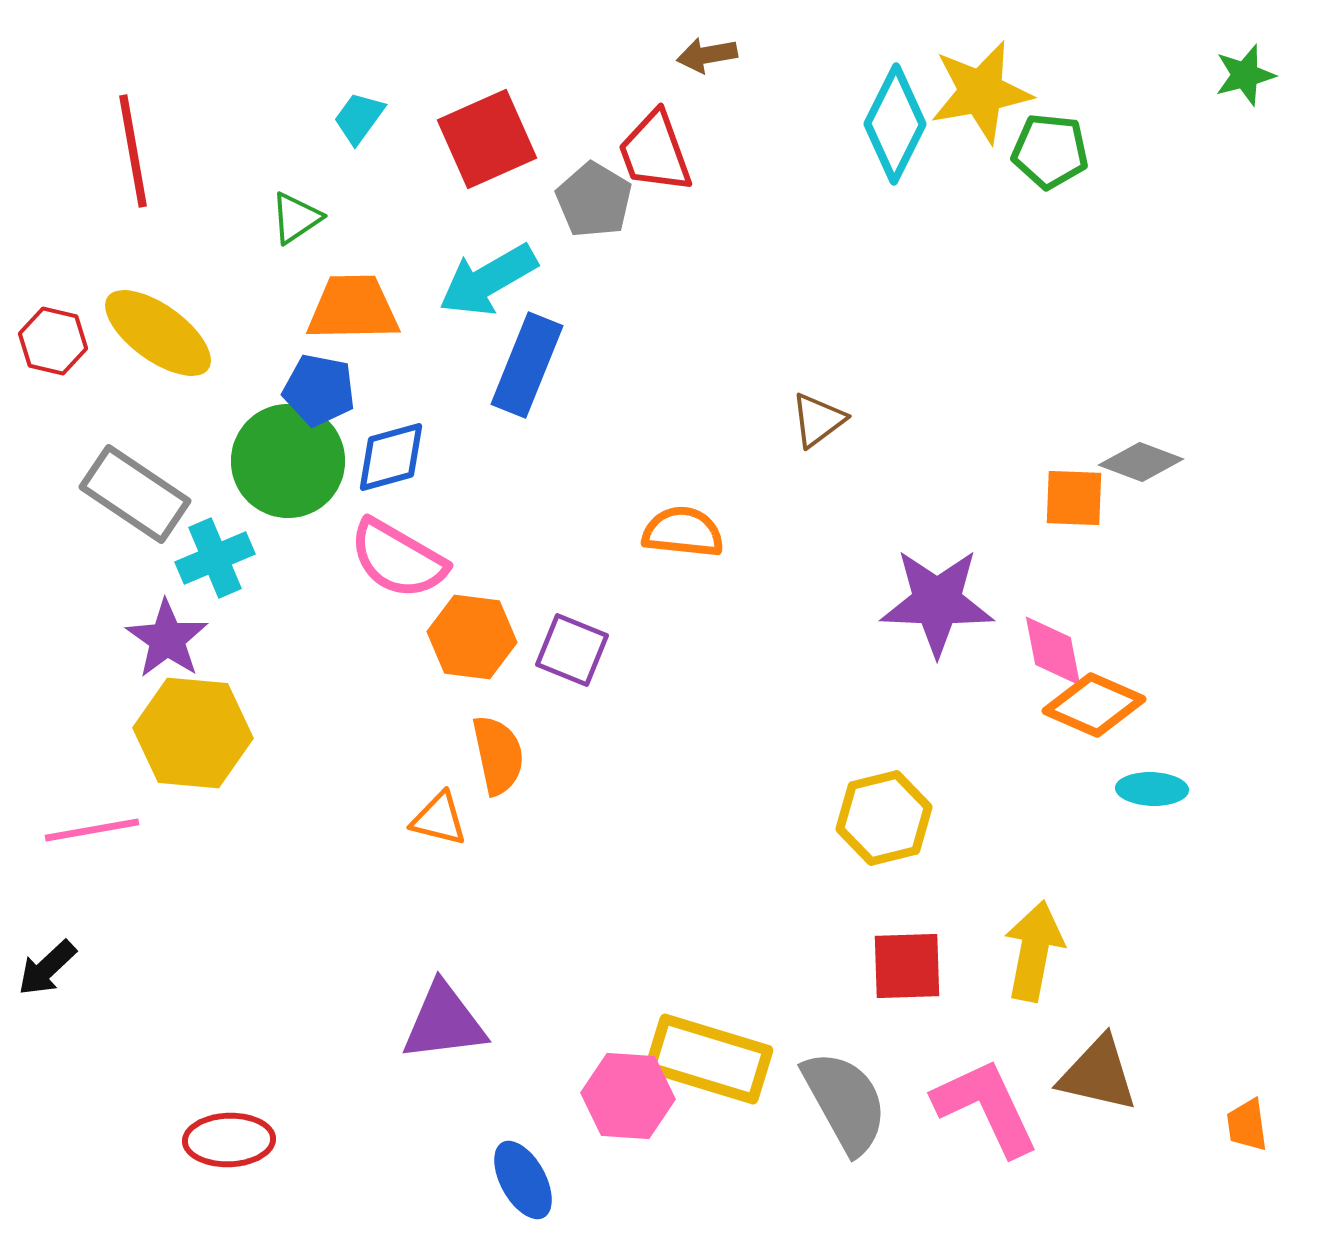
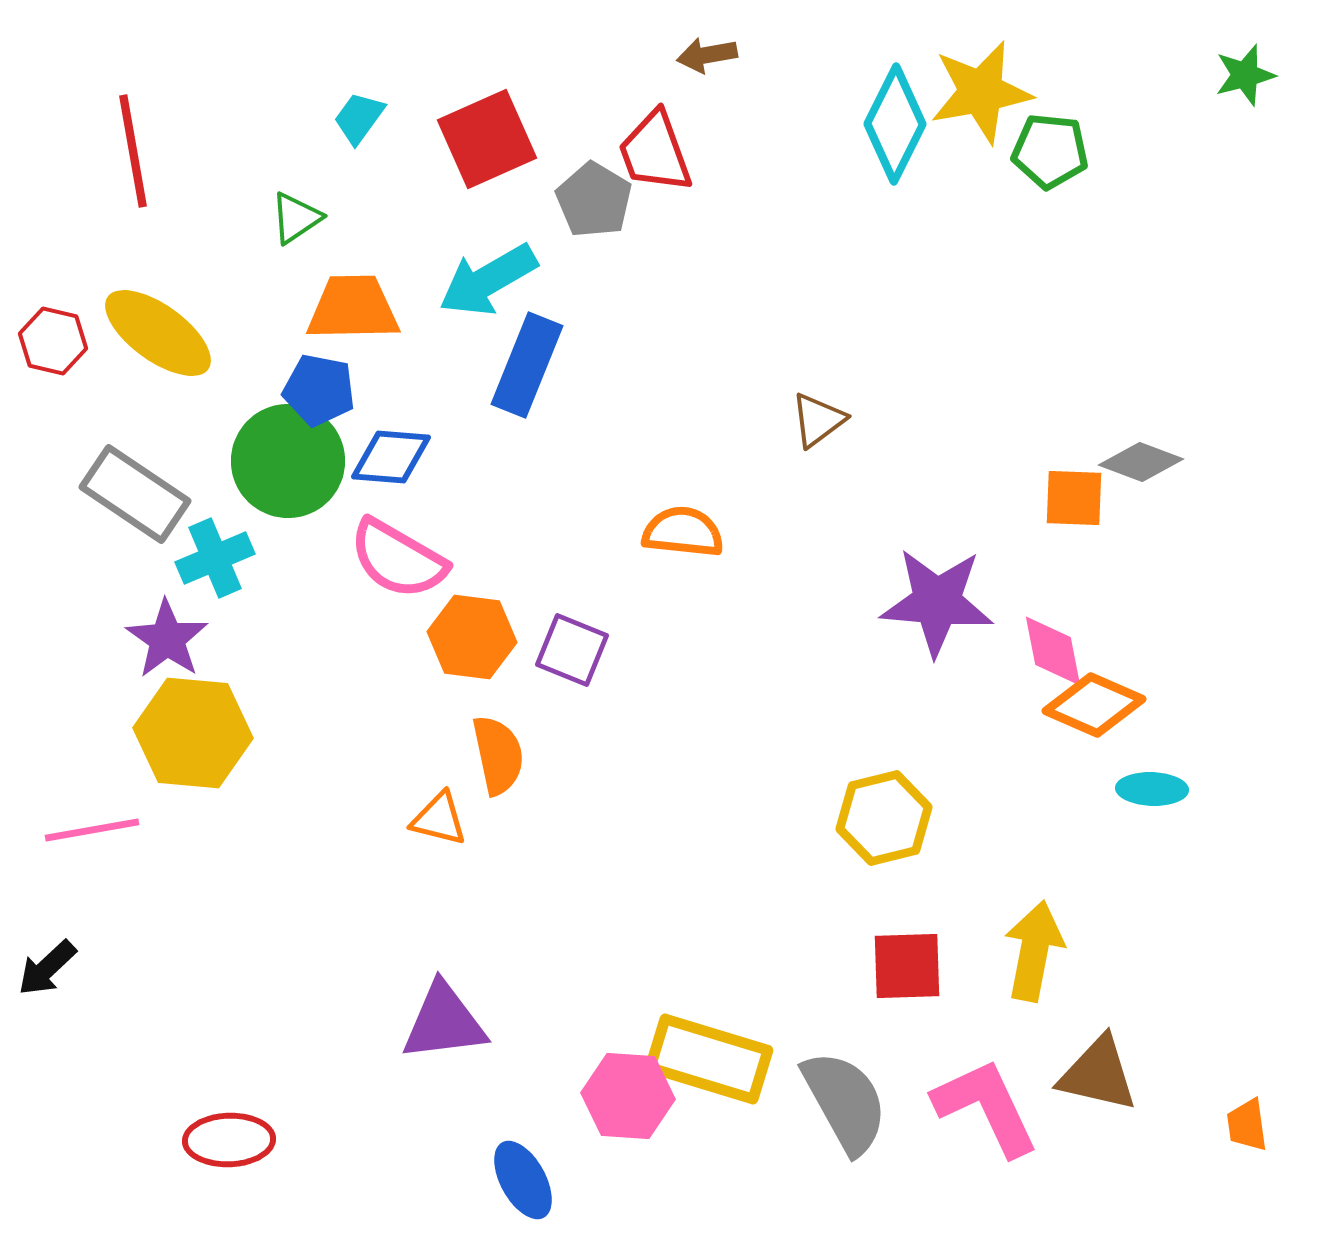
blue diamond at (391, 457): rotated 20 degrees clockwise
purple star at (937, 602): rotated 3 degrees clockwise
